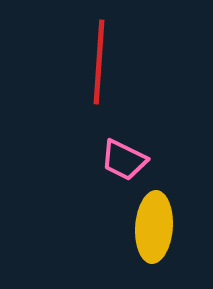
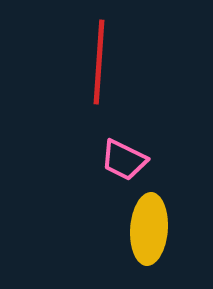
yellow ellipse: moved 5 px left, 2 px down
